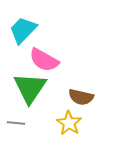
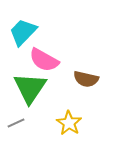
cyan trapezoid: moved 2 px down
brown semicircle: moved 5 px right, 18 px up
gray line: rotated 30 degrees counterclockwise
